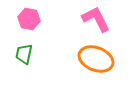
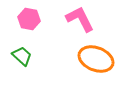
pink L-shape: moved 16 px left
green trapezoid: moved 2 px left, 2 px down; rotated 120 degrees clockwise
